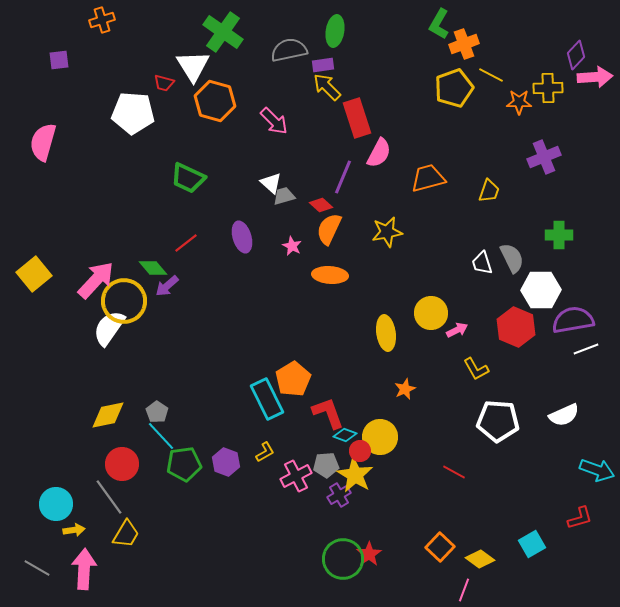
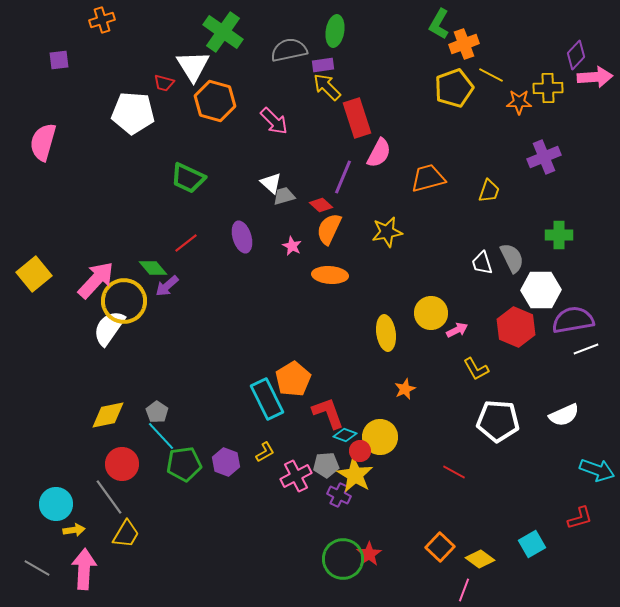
purple cross at (339, 495): rotated 35 degrees counterclockwise
